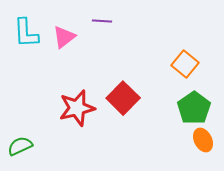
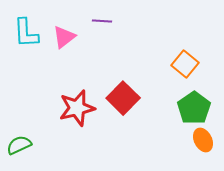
green semicircle: moved 1 px left, 1 px up
